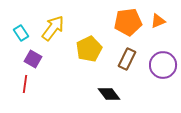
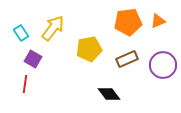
yellow pentagon: rotated 15 degrees clockwise
brown rectangle: rotated 40 degrees clockwise
